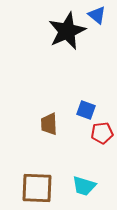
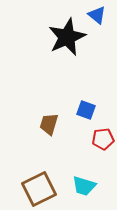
black star: moved 6 px down
brown trapezoid: rotated 20 degrees clockwise
red pentagon: moved 1 px right, 6 px down
brown square: moved 2 px right, 1 px down; rotated 28 degrees counterclockwise
